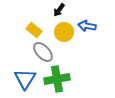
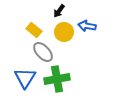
black arrow: moved 1 px down
blue triangle: moved 1 px up
